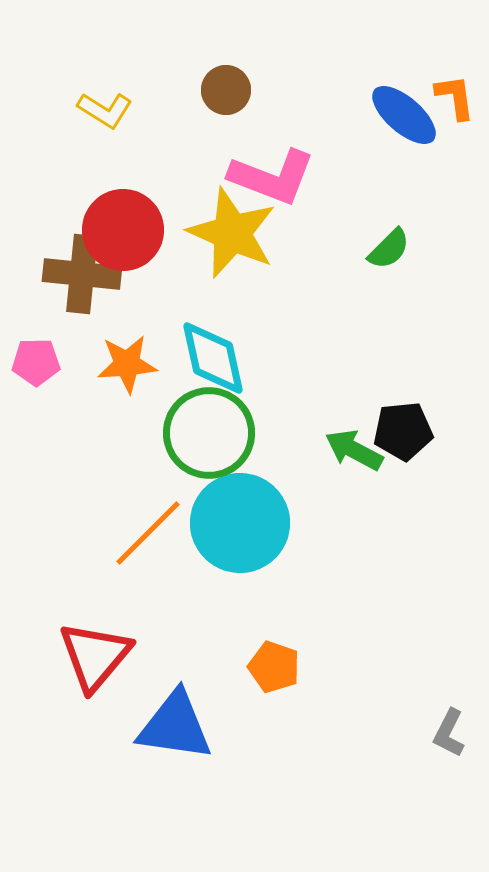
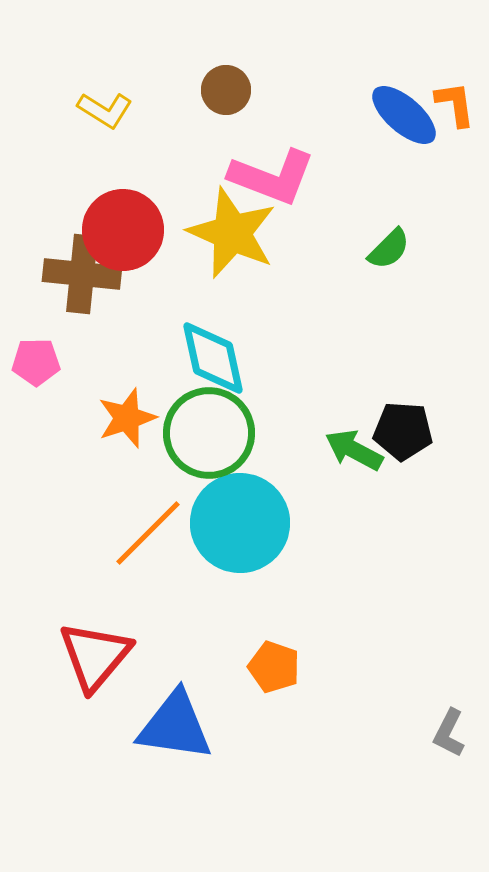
orange L-shape: moved 7 px down
orange star: moved 54 px down; rotated 14 degrees counterclockwise
black pentagon: rotated 10 degrees clockwise
